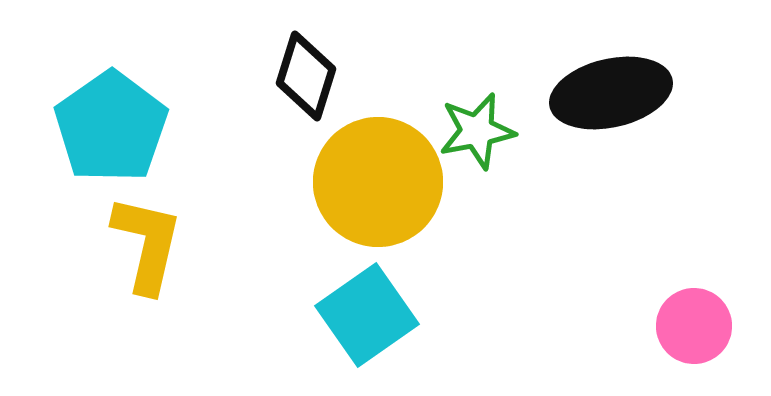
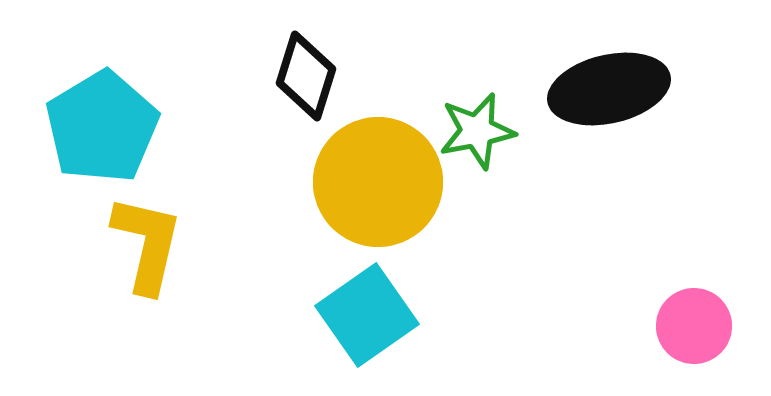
black ellipse: moved 2 px left, 4 px up
cyan pentagon: moved 9 px left; rotated 4 degrees clockwise
